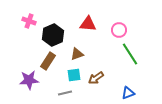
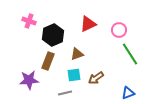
red triangle: rotated 30 degrees counterclockwise
brown rectangle: rotated 12 degrees counterclockwise
